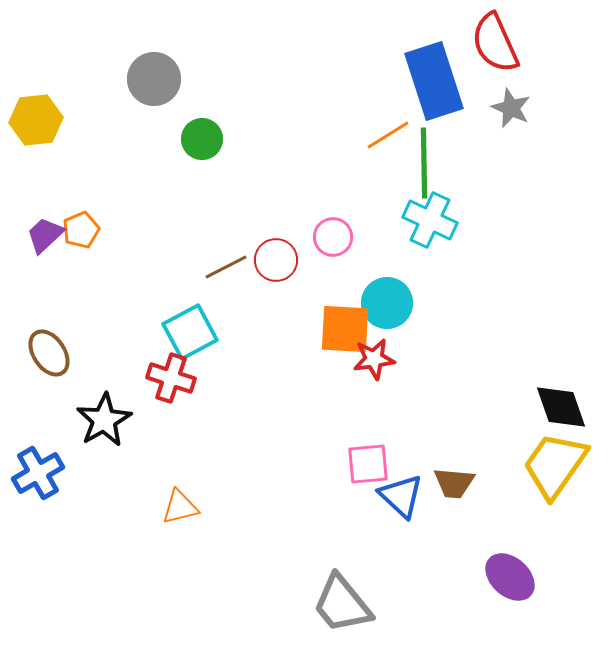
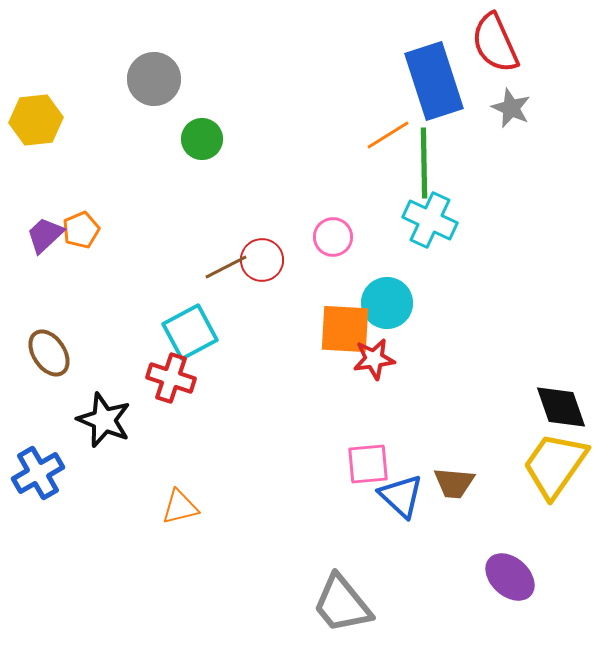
red circle: moved 14 px left
black star: rotated 20 degrees counterclockwise
